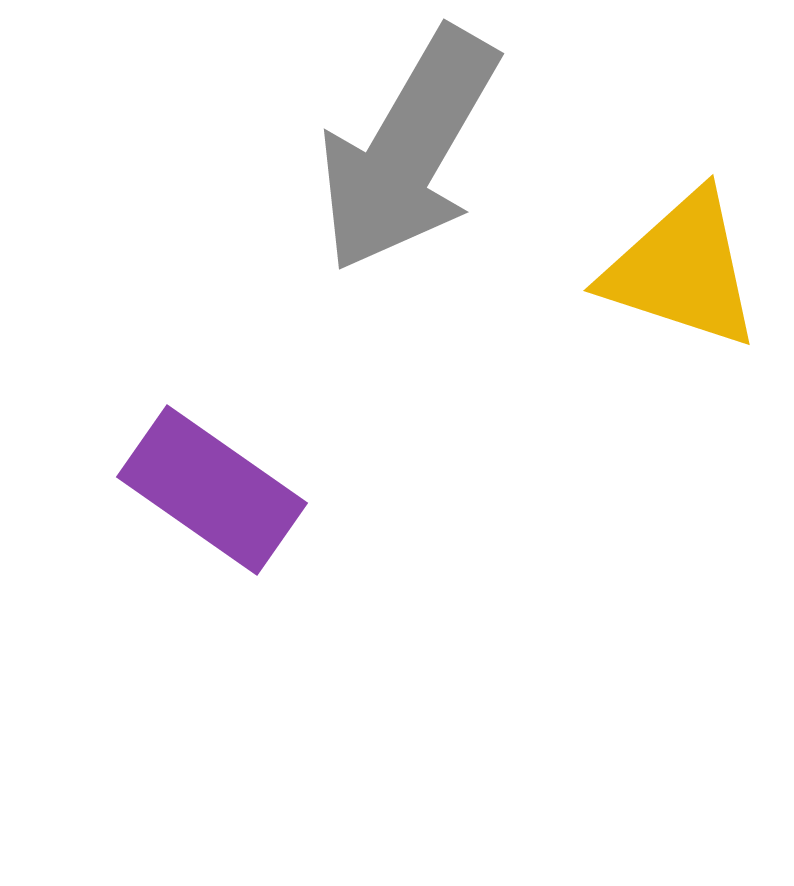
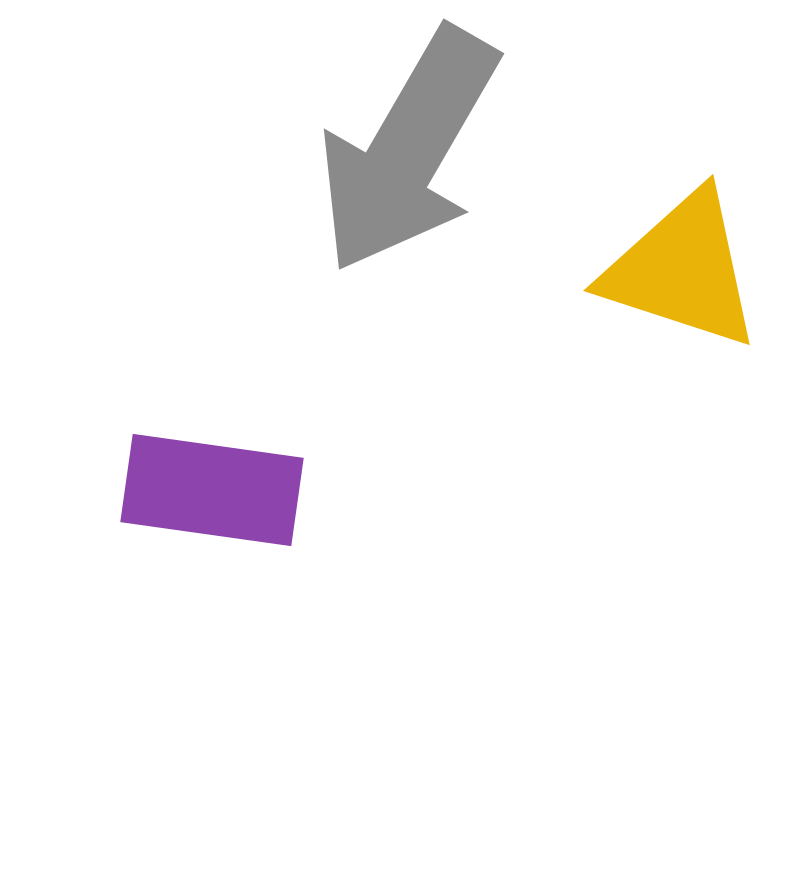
purple rectangle: rotated 27 degrees counterclockwise
